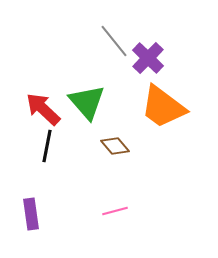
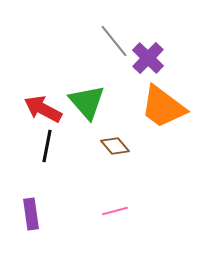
red arrow: rotated 15 degrees counterclockwise
